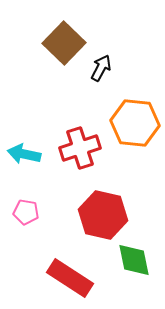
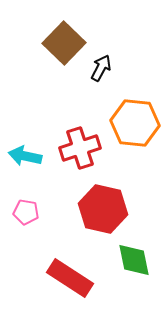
cyan arrow: moved 1 px right, 2 px down
red hexagon: moved 6 px up
